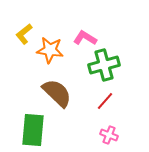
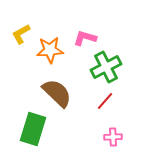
yellow L-shape: moved 3 px left; rotated 10 degrees clockwise
pink L-shape: rotated 15 degrees counterclockwise
orange star: rotated 12 degrees counterclockwise
green cross: moved 2 px right, 2 px down; rotated 12 degrees counterclockwise
green rectangle: moved 1 px up; rotated 12 degrees clockwise
pink cross: moved 4 px right, 2 px down; rotated 24 degrees counterclockwise
